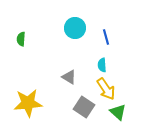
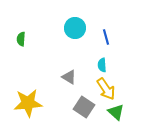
green triangle: moved 2 px left
